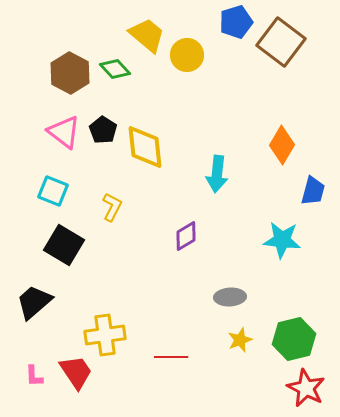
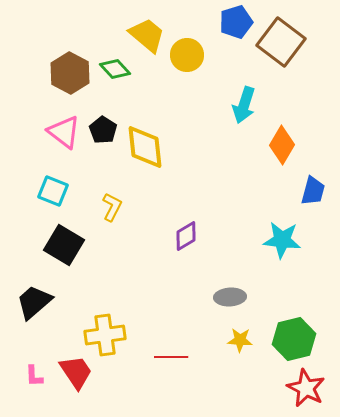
cyan arrow: moved 27 px right, 69 px up; rotated 12 degrees clockwise
yellow star: rotated 25 degrees clockwise
